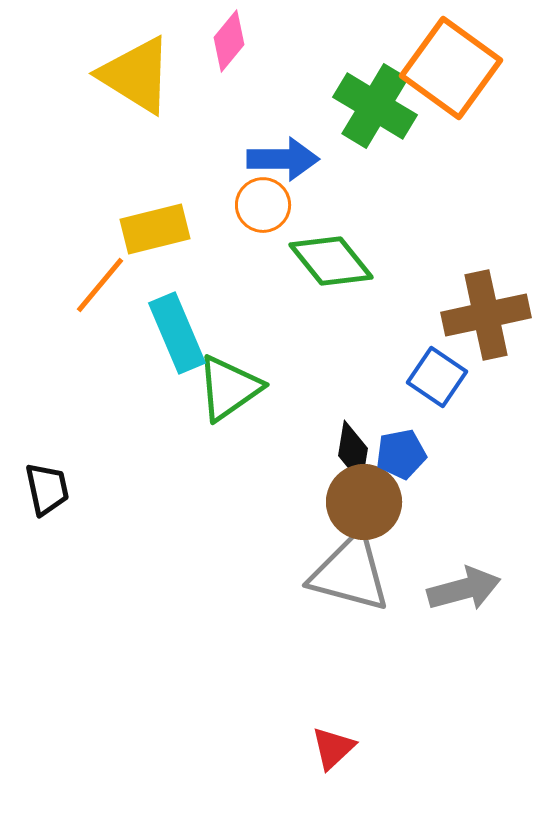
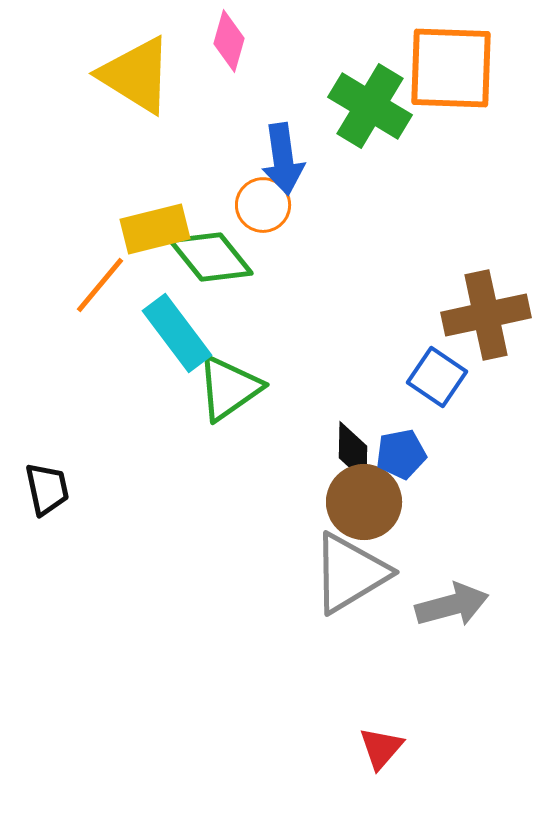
pink diamond: rotated 24 degrees counterclockwise
orange square: rotated 34 degrees counterclockwise
green cross: moved 5 px left
blue arrow: rotated 82 degrees clockwise
green diamond: moved 120 px left, 4 px up
cyan rectangle: rotated 14 degrees counterclockwise
black diamond: rotated 8 degrees counterclockwise
gray triangle: rotated 46 degrees counterclockwise
gray arrow: moved 12 px left, 16 px down
red triangle: moved 48 px right; rotated 6 degrees counterclockwise
